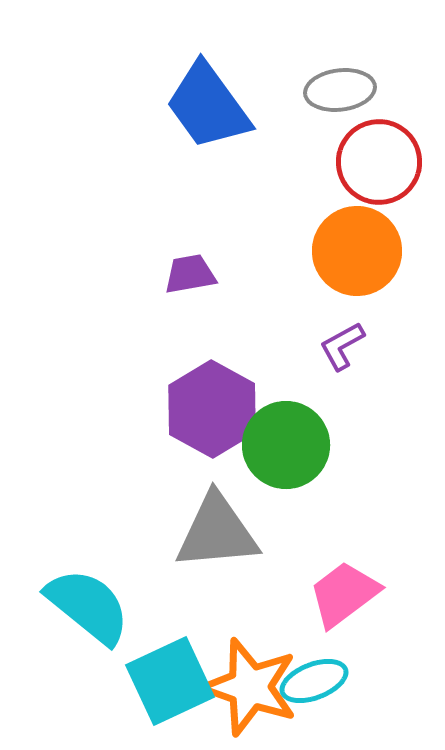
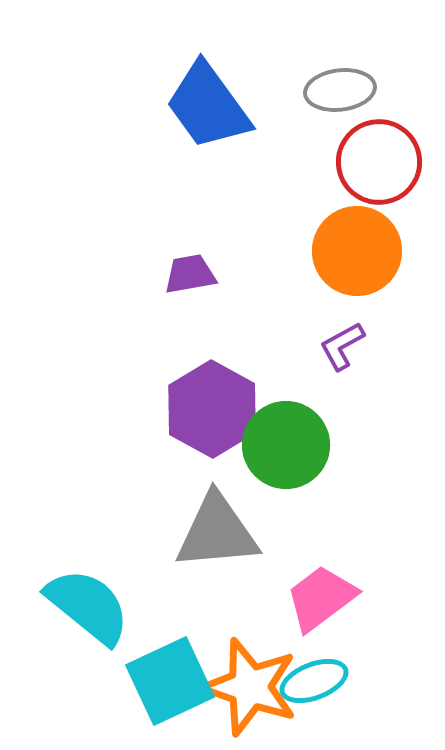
pink trapezoid: moved 23 px left, 4 px down
